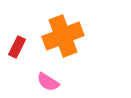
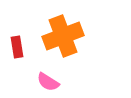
red rectangle: rotated 35 degrees counterclockwise
